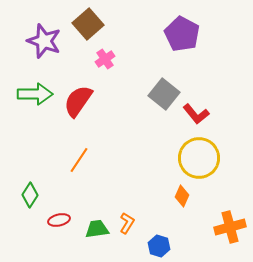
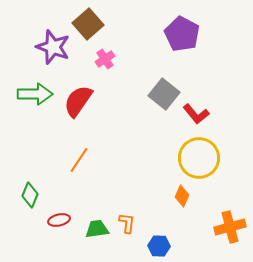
purple star: moved 9 px right, 6 px down
green diamond: rotated 10 degrees counterclockwise
orange L-shape: rotated 25 degrees counterclockwise
blue hexagon: rotated 15 degrees counterclockwise
